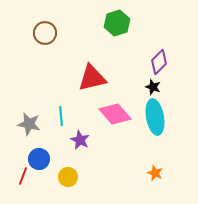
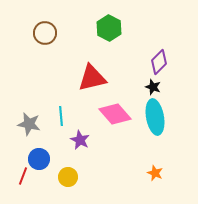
green hexagon: moved 8 px left, 5 px down; rotated 15 degrees counterclockwise
